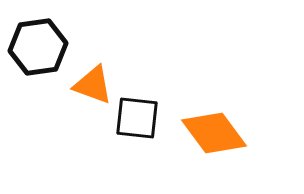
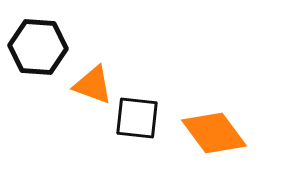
black hexagon: rotated 12 degrees clockwise
